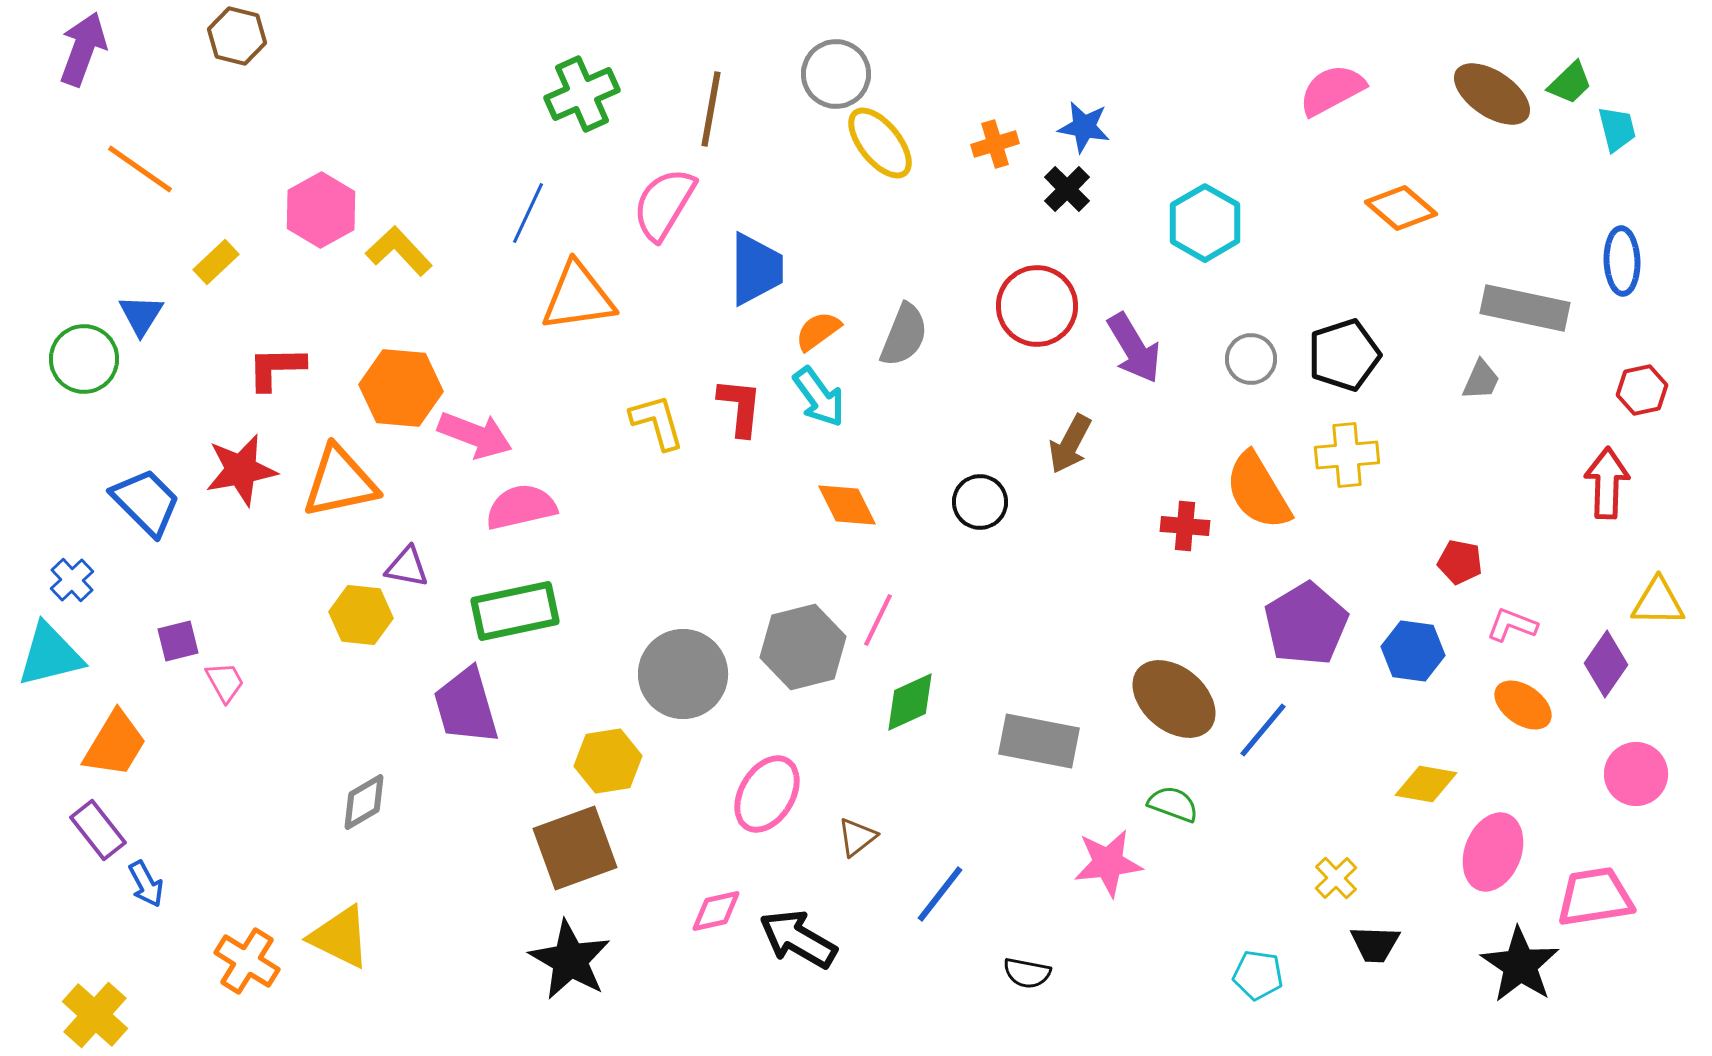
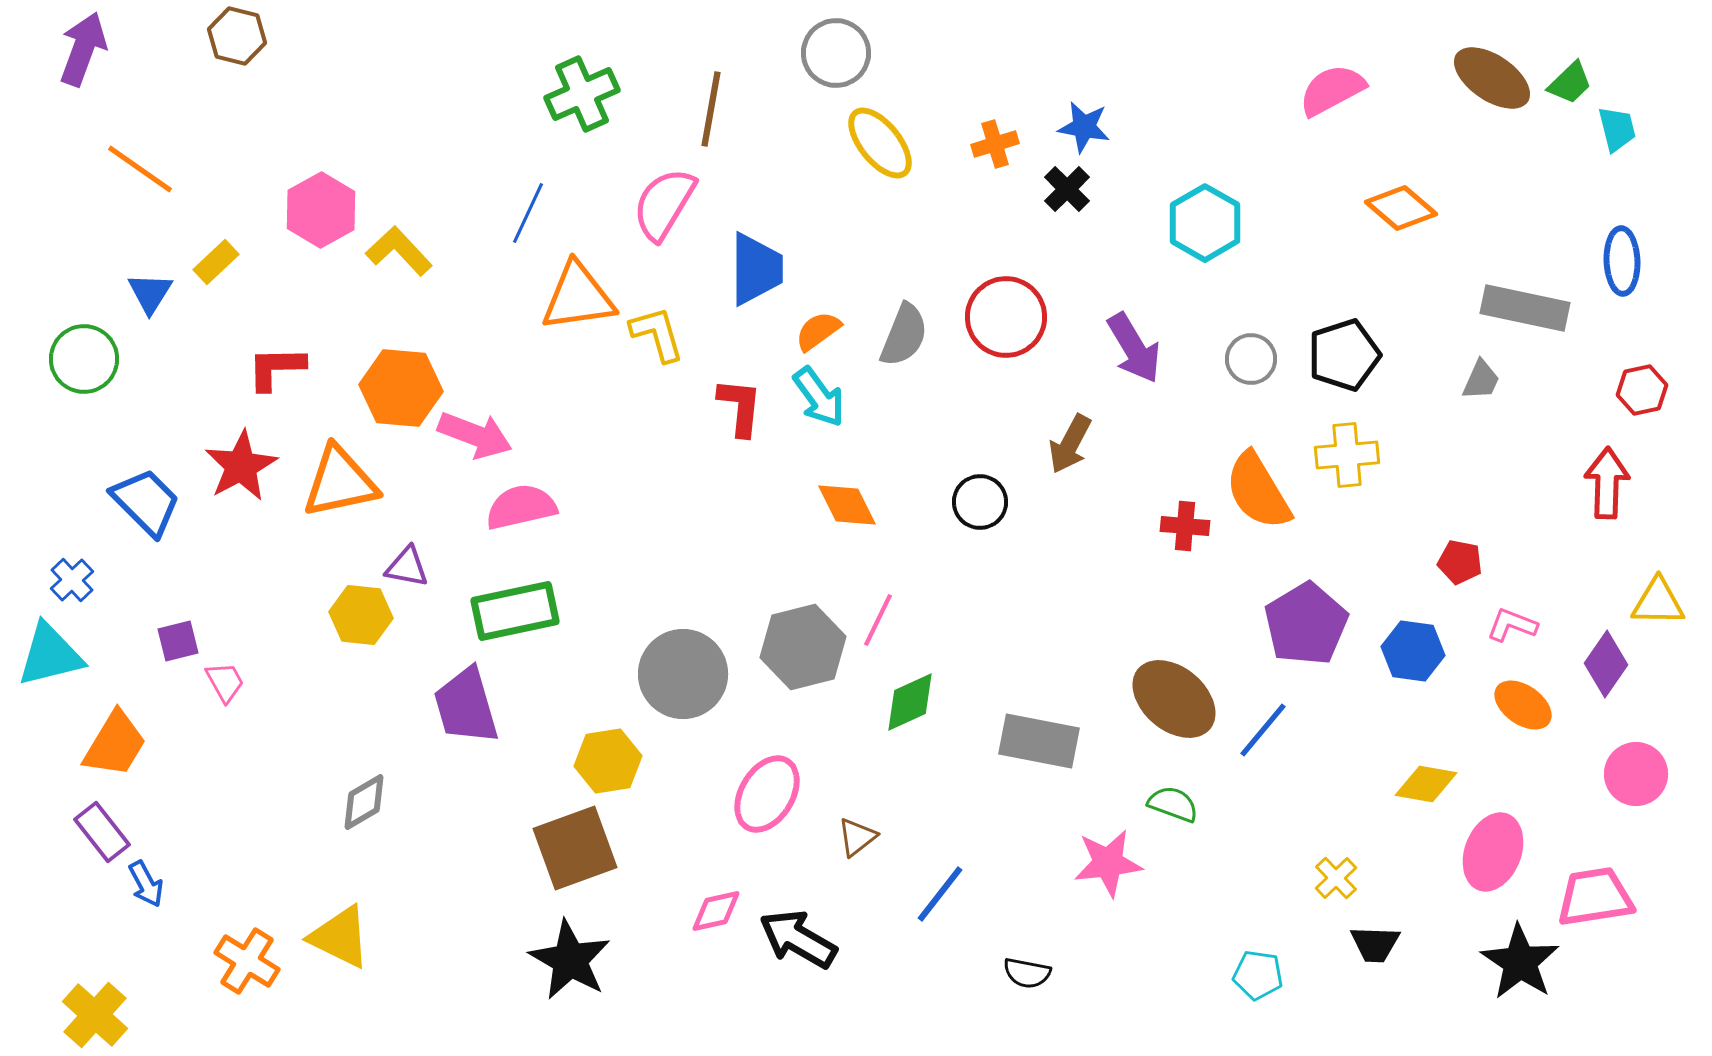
gray circle at (836, 74): moved 21 px up
brown ellipse at (1492, 94): moved 16 px up
red circle at (1037, 306): moved 31 px left, 11 px down
blue triangle at (141, 315): moved 9 px right, 22 px up
yellow L-shape at (657, 422): moved 88 px up
red star at (241, 470): moved 4 px up; rotated 18 degrees counterclockwise
purple rectangle at (98, 830): moved 4 px right, 2 px down
black star at (1520, 965): moved 3 px up
